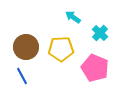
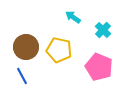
cyan cross: moved 3 px right, 3 px up
yellow pentagon: moved 2 px left, 1 px down; rotated 15 degrees clockwise
pink pentagon: moved 4 px right, 1 px up
